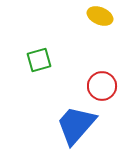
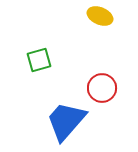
red circle: moved 2 px down
blue trapezoid: moved 10 px left, 4 px up
